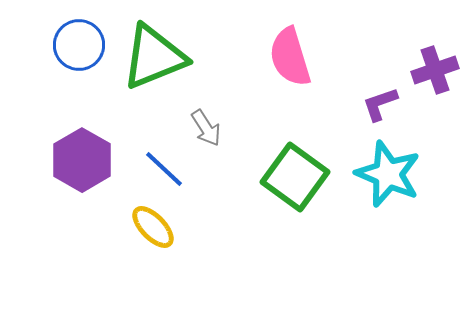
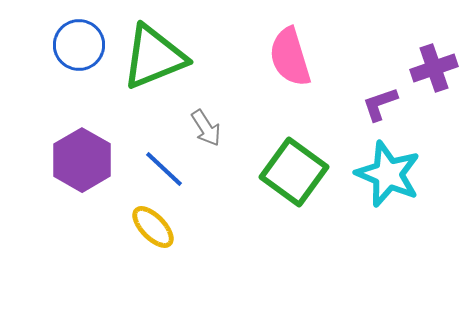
purple cross: moved 1 px left, 2 px up
green square: moved 1 px left, 5 px up
